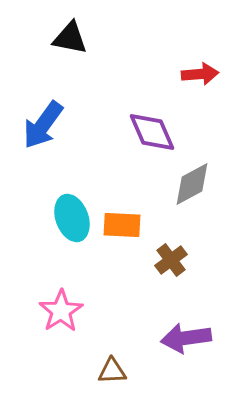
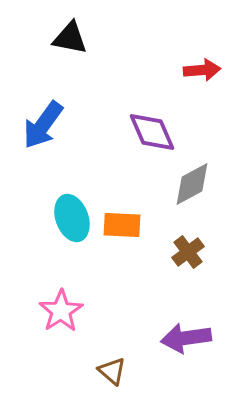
red arrow: moved 2 px right, 4 px up
brown cross: moved 17 px right, 8 px up
brown triangle: rotated 44 degrees clockwise
